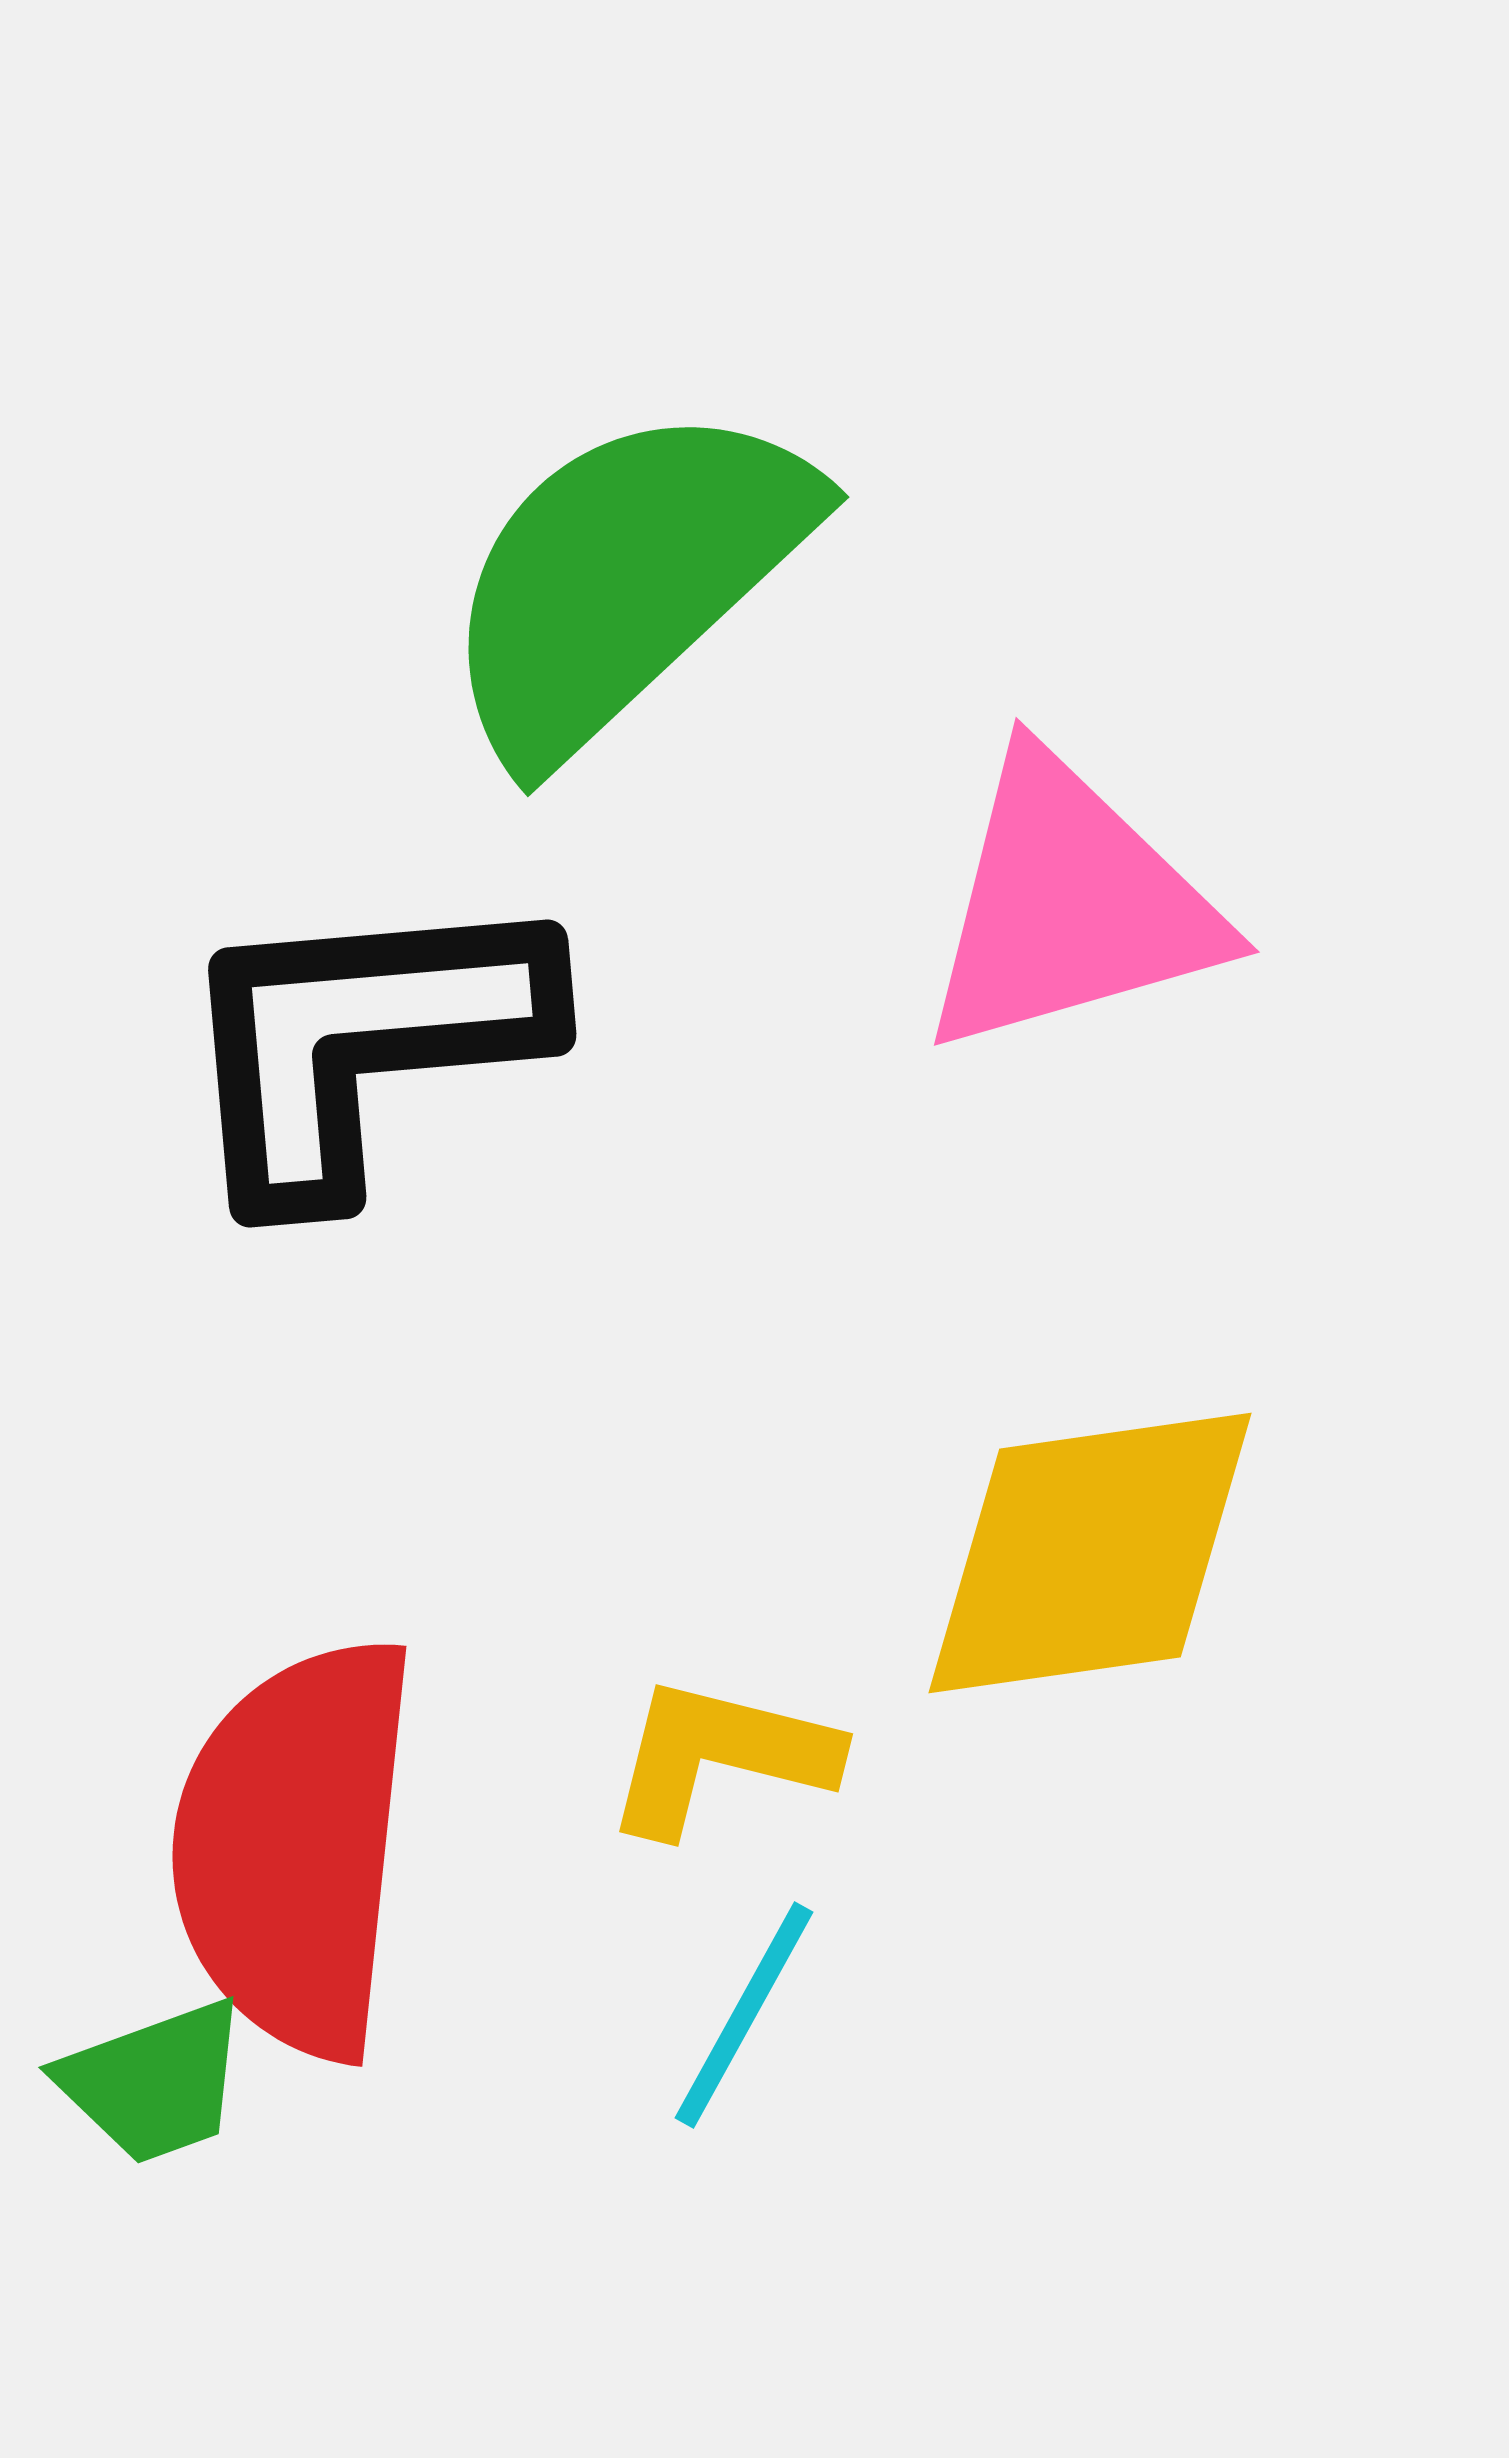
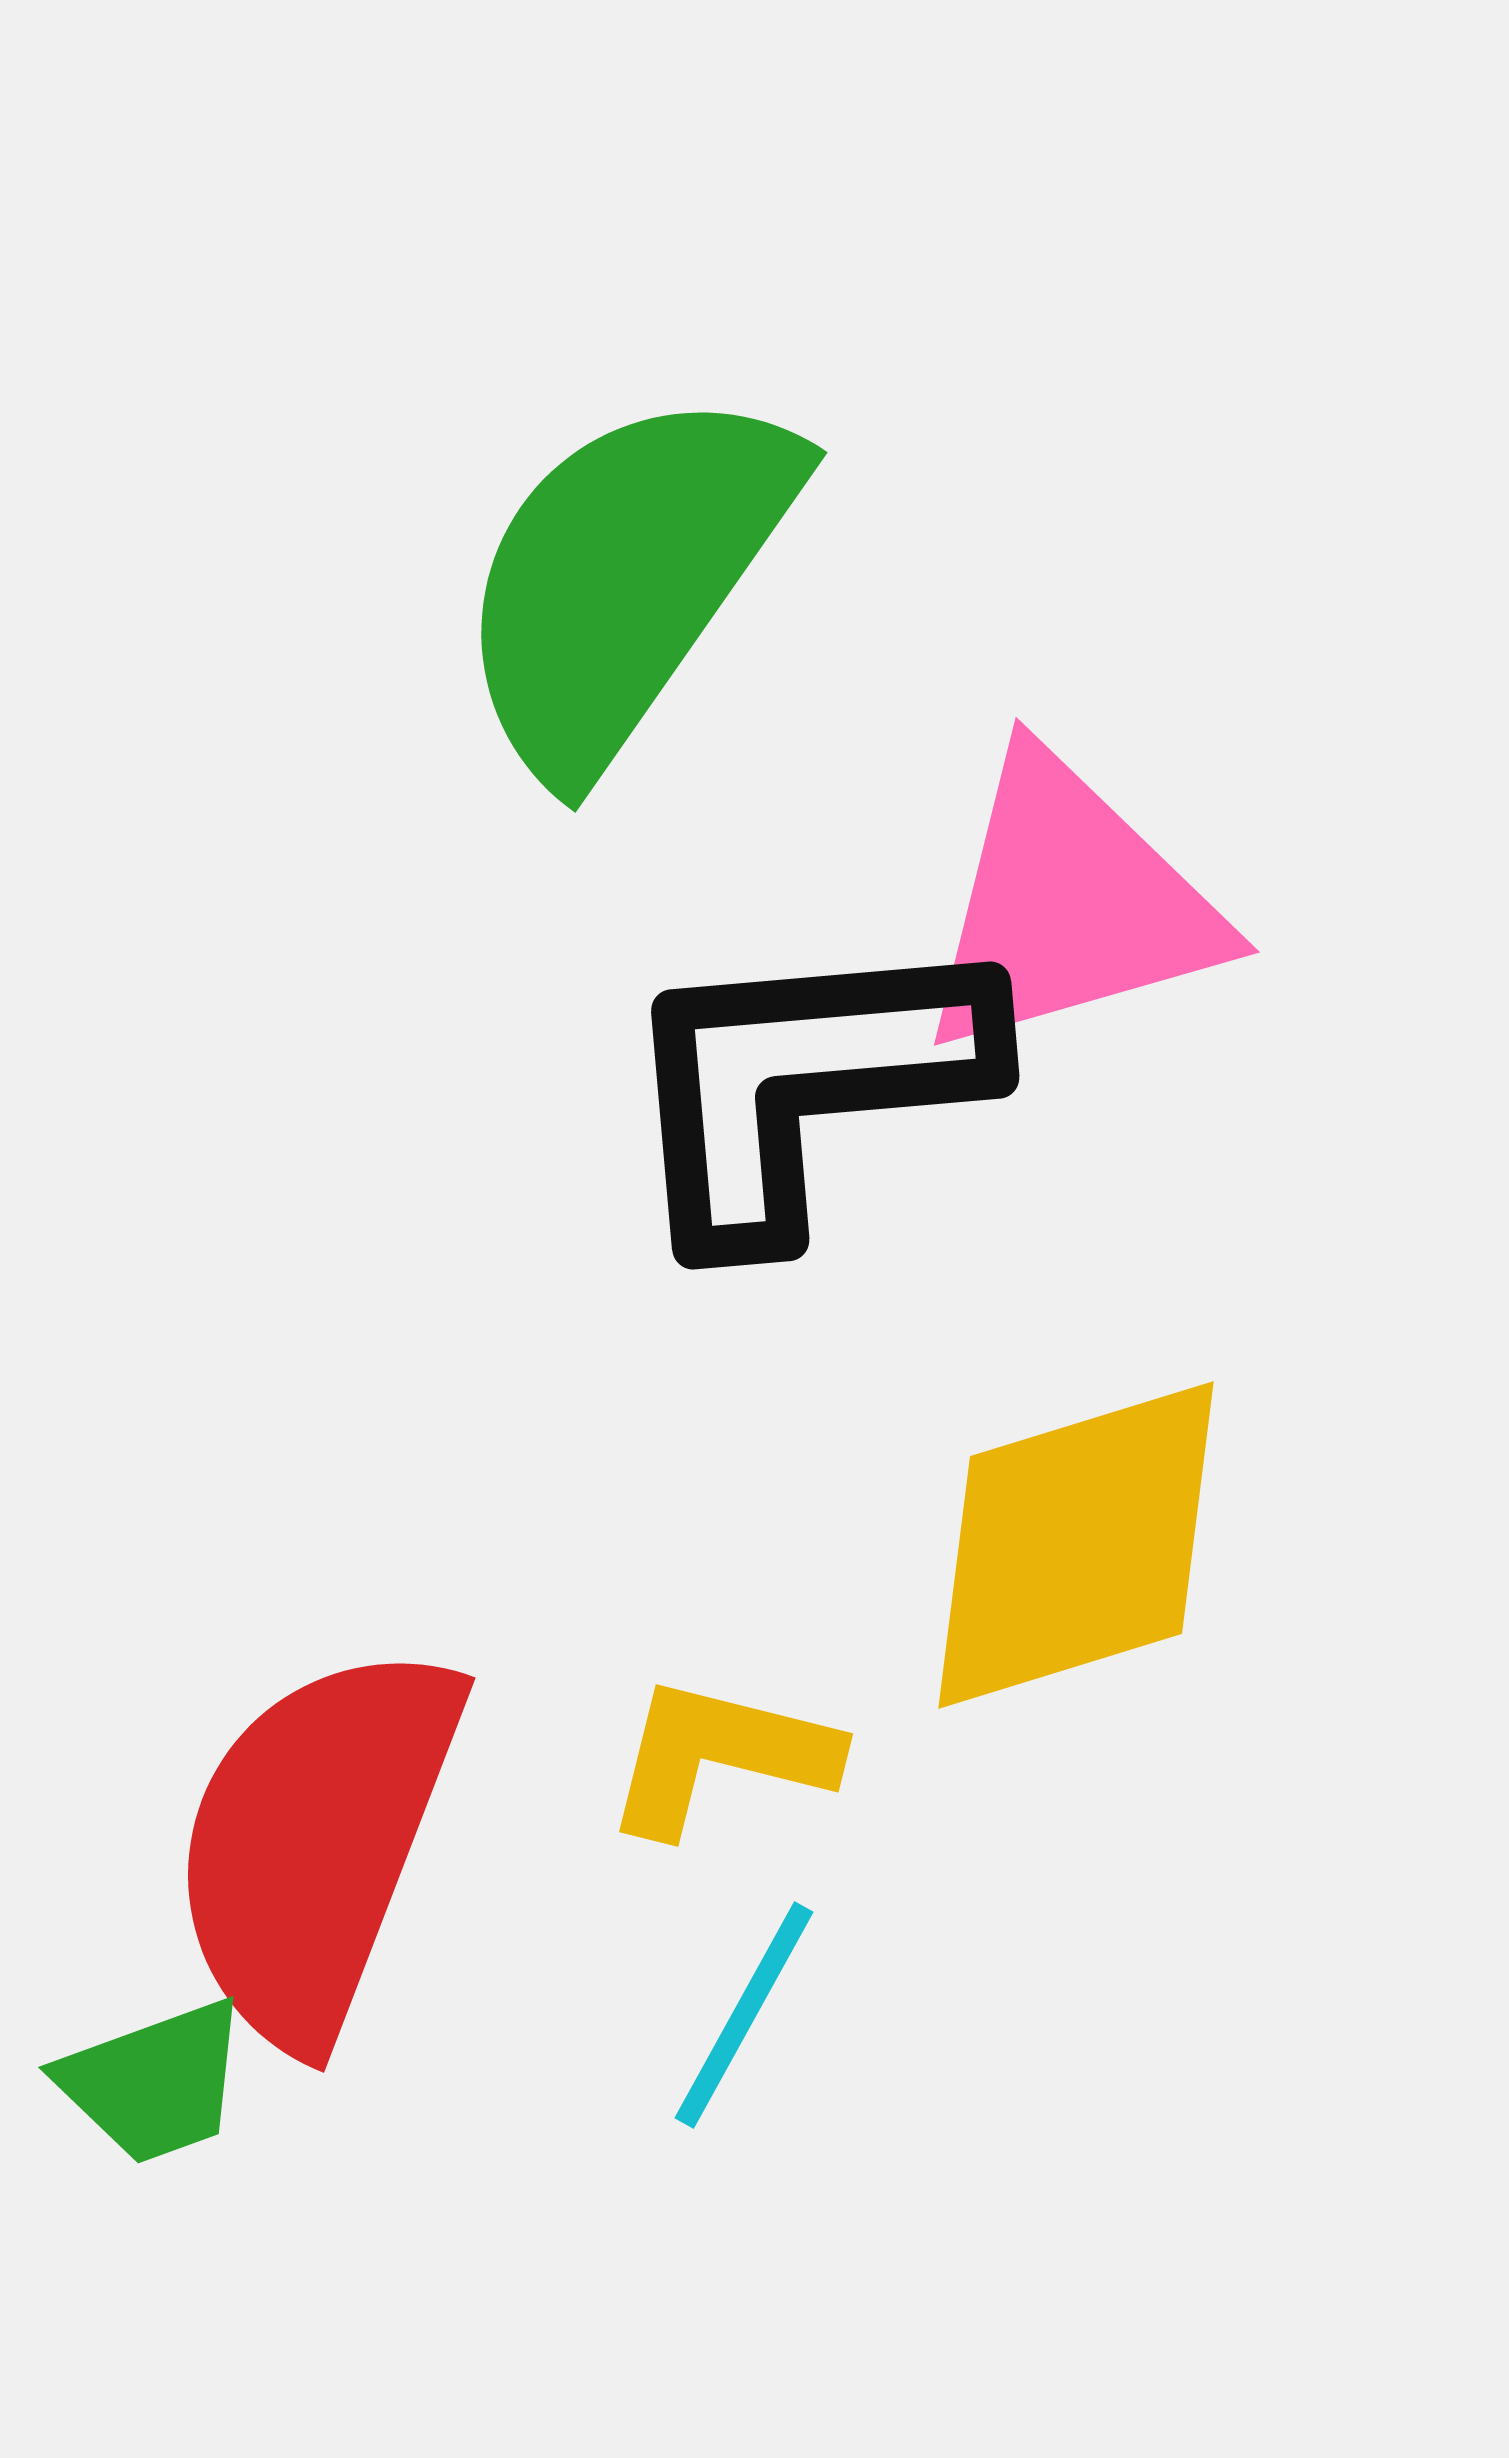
green semicircle: rotated 12 degrees counterclockwise
black L-shape: moved 443 px right, 42 px down
yellow diamond: moved 14 px left, 8 px up; rotated 9 degrees counterclockwise
red semicircle: moved 21 px right, 4 px up; rotated 15 degrees clockwise
